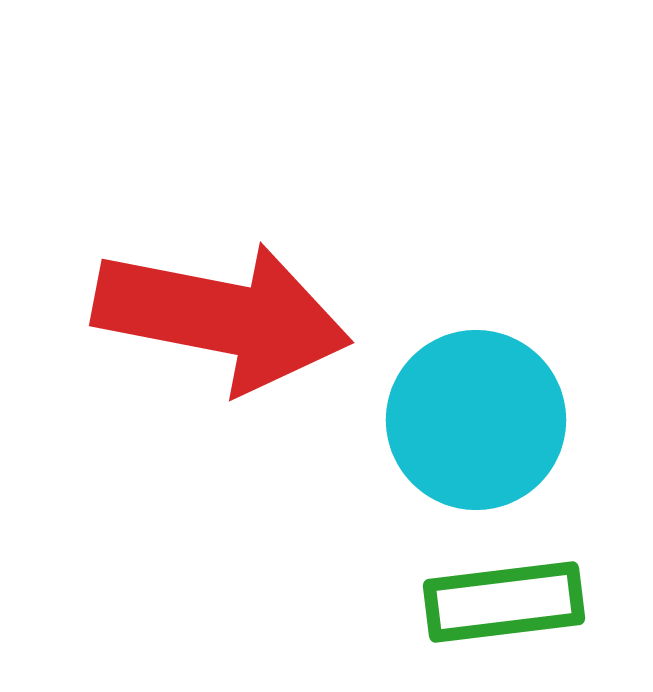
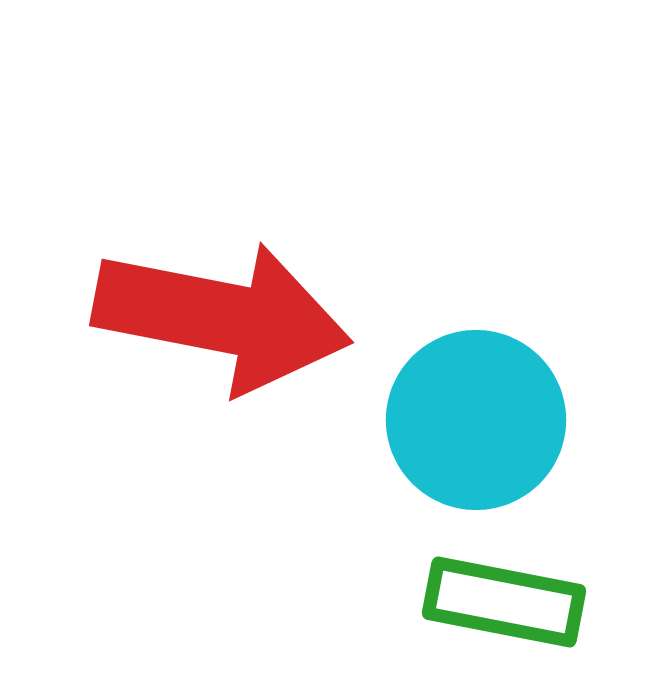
green rectangle: rotated 18 degrees clockwise
